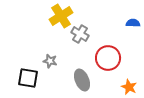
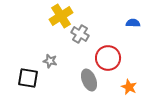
gray ellipse: moved 7 px right
